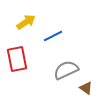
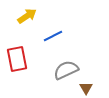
yellow arrow: moved 1 px right, 6 px up
brown triangle: rotated 24 degrees clockwise
